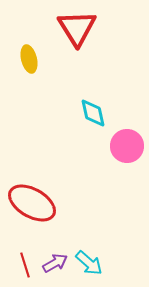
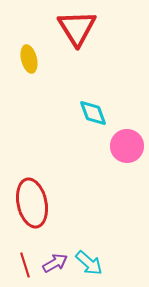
cyan diamond: rotated 8 degrees counterclockwise
red ellipse: rotated 48 degrees clockwise
